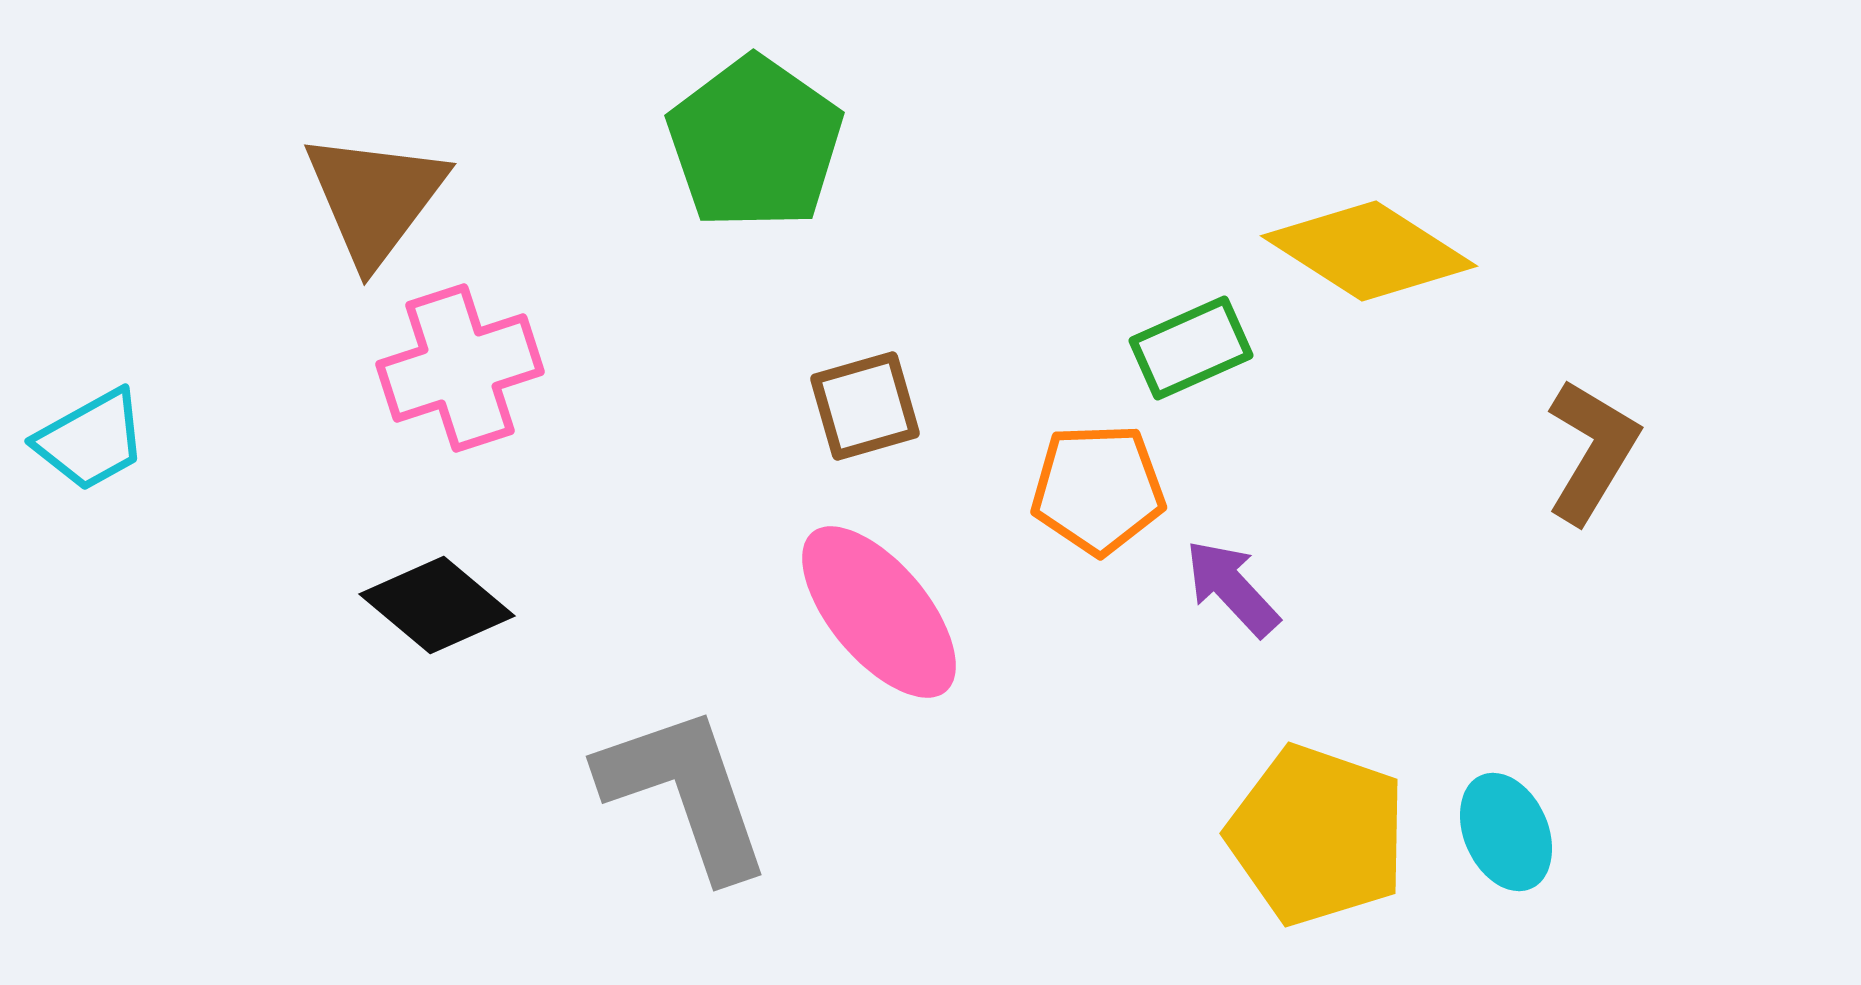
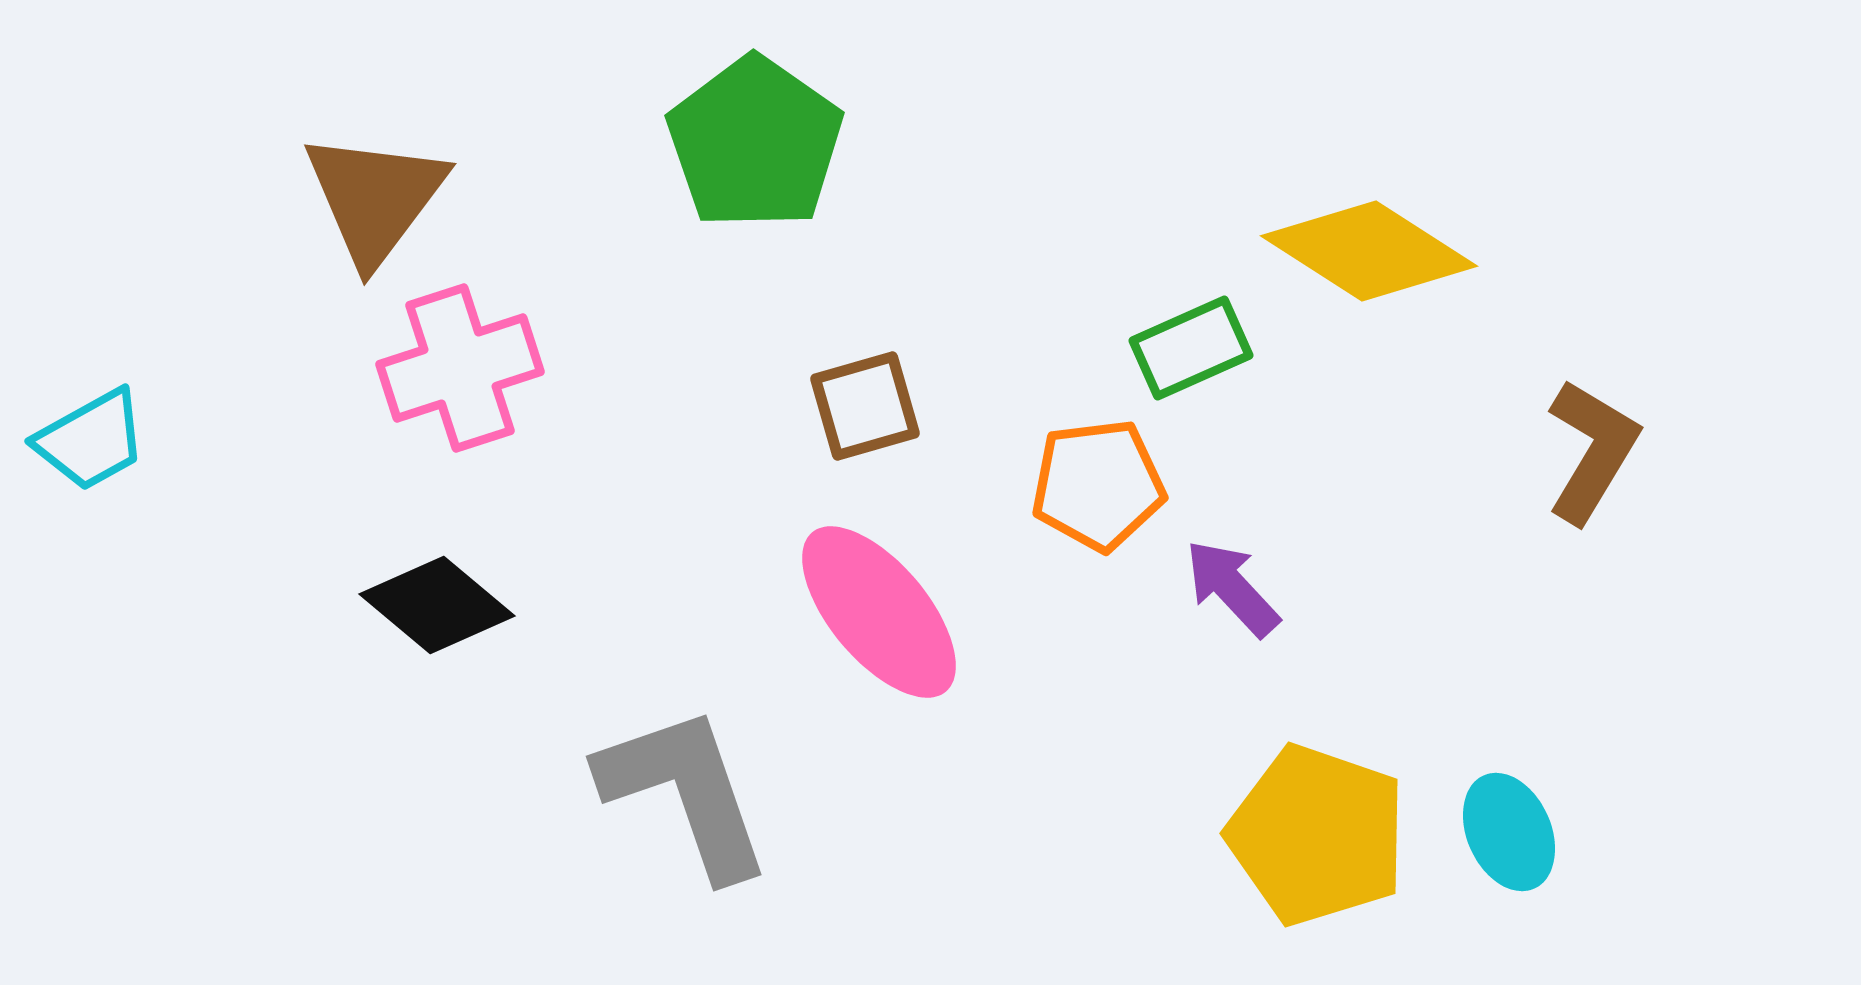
orange pentagon: moved 4 px up; rotated 5 degrees counterclockwise
cyan ellipse: moved 3 px right
